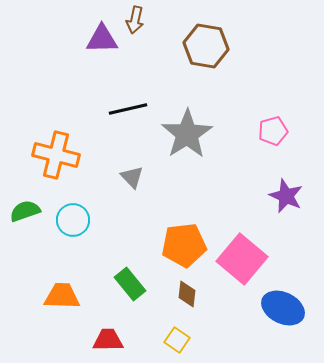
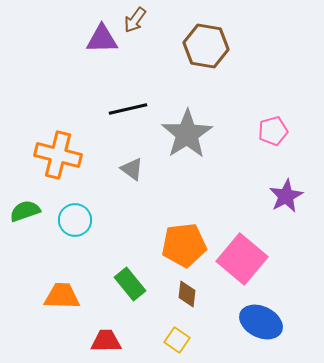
brown arrow: rotated 24 degrees clockwise
orange cross: moved 2 px right
gray triangle: moved 8 px up; rotated 10 degrees counterclockwise
purple star: rotated 20 degrees clockwise
cyan circle: moved 2 px right
blue ellipse: moved 22 px left, 14 px down
red trapezoid: moved 2 px left, 1 px down
